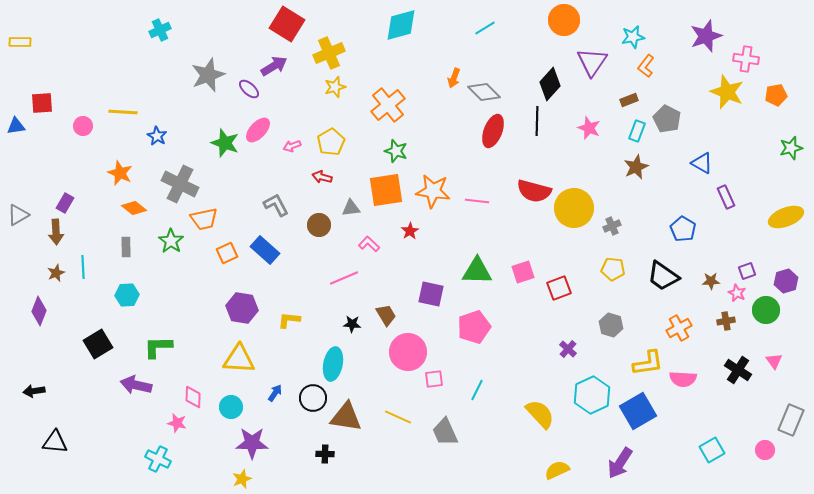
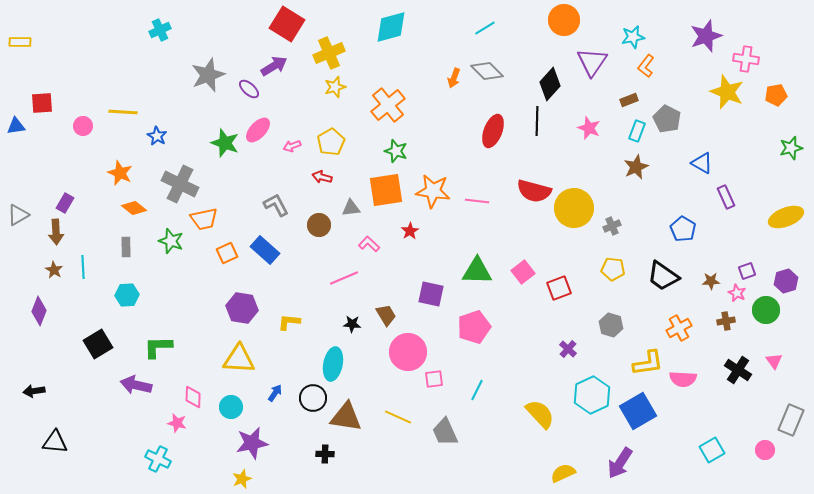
cyan diamond at (401, 25): moved 10 px left, 2 px down
gray diamond at (484, 92): moved 3 px right, 21 px up
green star at (171, 241): rotated 15 degrees counterclockwise
pink square at (523, 272): rotated 20 degrees counterclockwise
brown star at (56, 273): moved 2 px left, 3 px up; rotated 18 degrees counterclockwise
yellow L-shape at (289, 320): moved 2 px down
purple star at (252, 443): rotated 12 degrees counterclockwise
yellow semicircle at (557, 470): moved 6 px right, 3 px down
